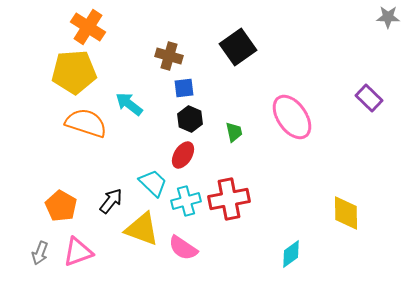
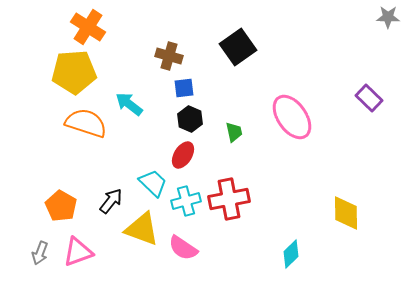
cyan diamond: rotated 8 degrees counterclockwise
